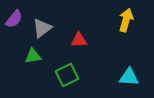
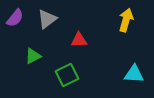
purple semicircle: moved 1 px right, 1 px up
gray triangle: moved 5 px right, 9 px up
green triangle: rotated 18 degrees counterclockwise
cyan triangle: moved 5 px right, 3 px up
